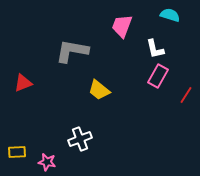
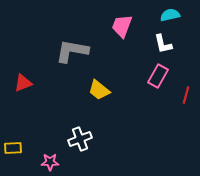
cyan semicircle: rotated 30 degrees counterclockwise
white L-shape: moved 8 px right, 5 px up
red line: rotated 18 degrees counterclockwise
yellow rectangle: moved 4 px left, 4 px up
pink star: moved 3 px right; rotated 12 degrees counterclockwise
